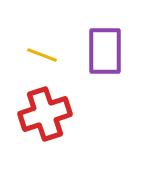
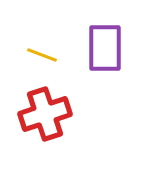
purple rectangle: moved 3 px up
